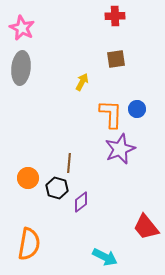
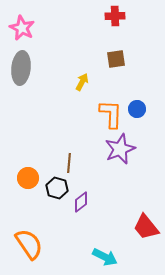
orange semicircle: rotated 44 degrees counterclockwise
